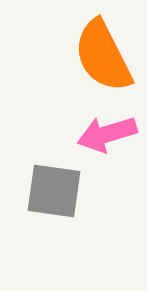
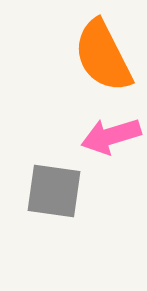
pink arrow: moved 4 px right, 2 px down
